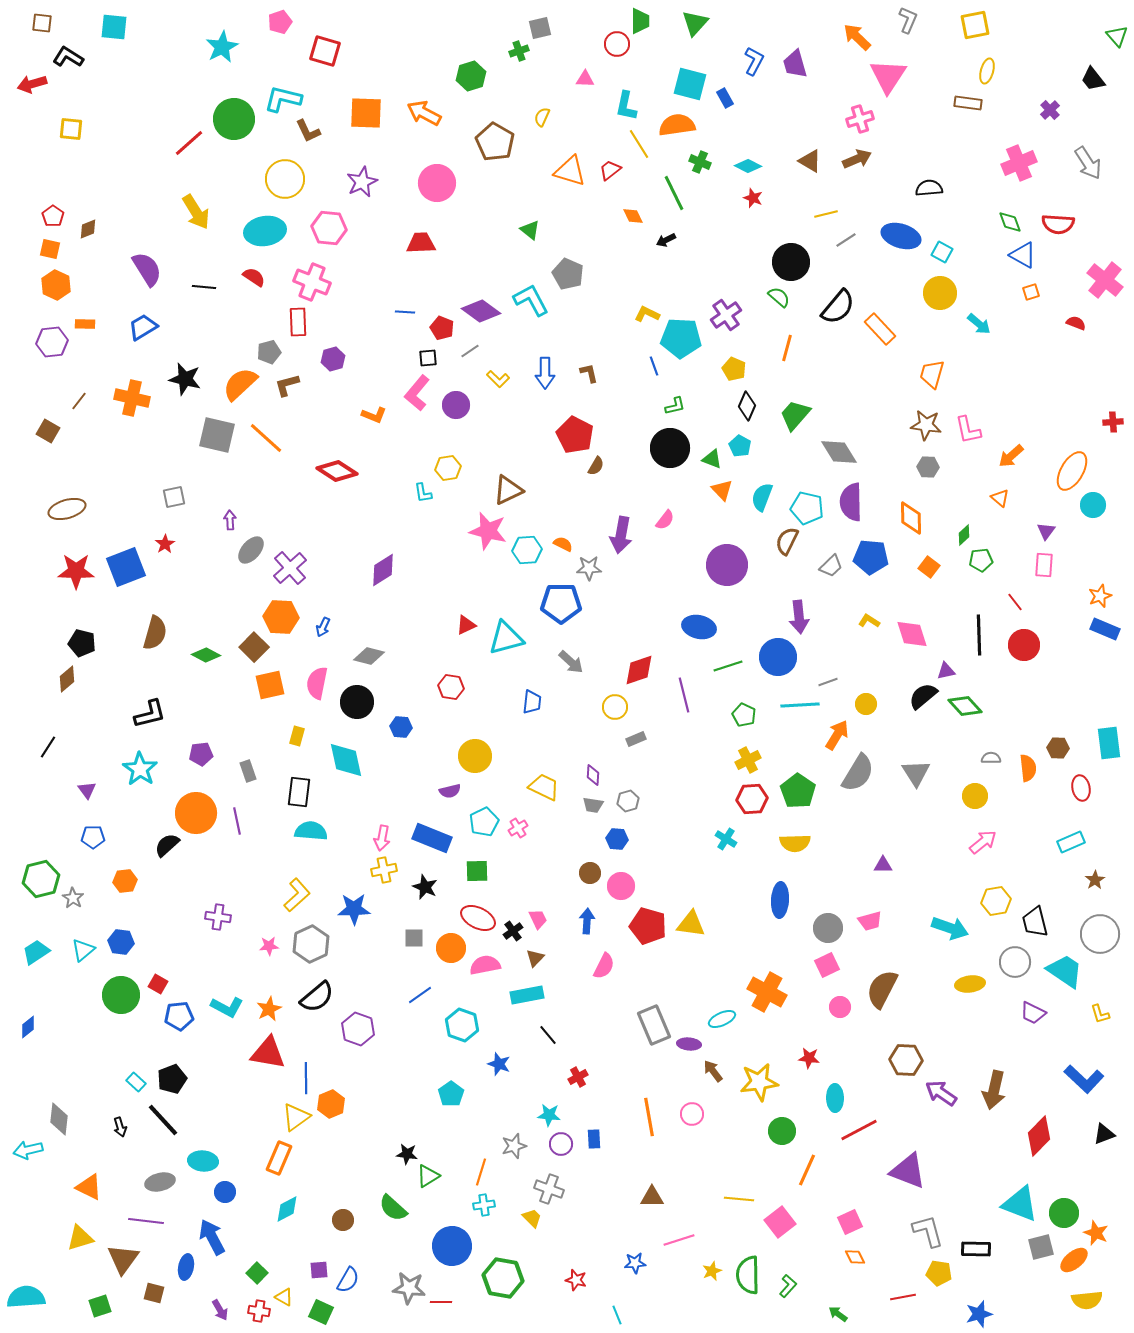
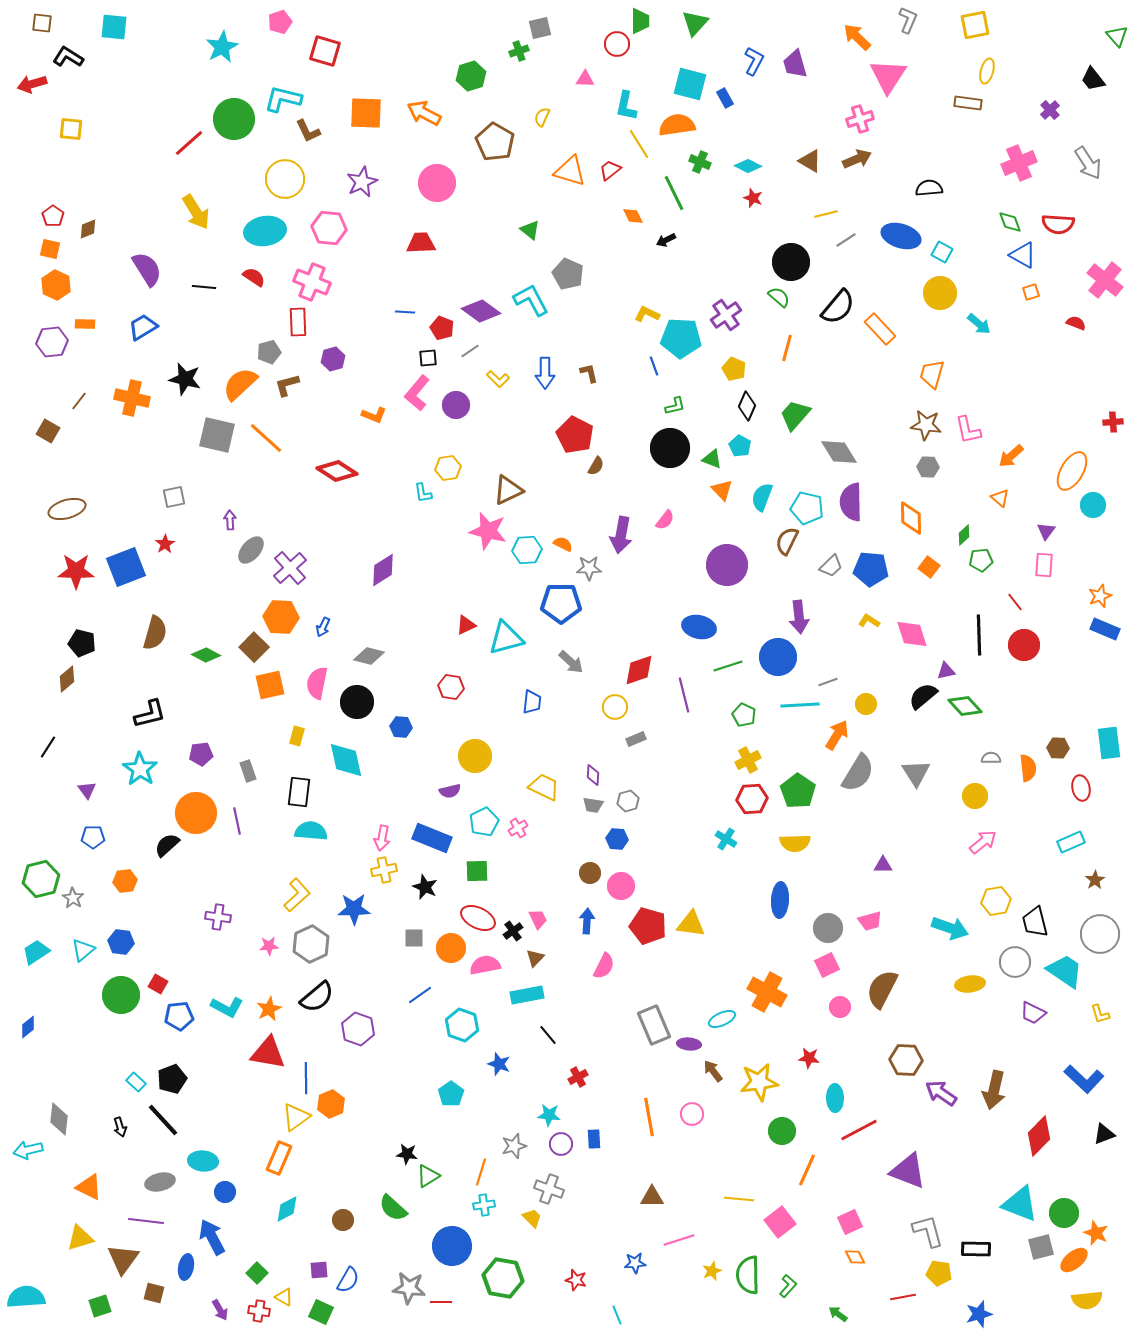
blue pentagon at (871, 557): moved 12 px down
